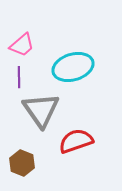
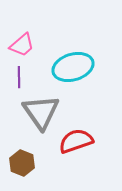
gray triangle: moved 2 px down
